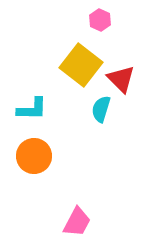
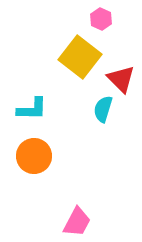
pink hexagon: moved 1 px right, 1 px up
yellow square: moved 1 px left, 8 px up
cyan semicircle: moved 2 px right
